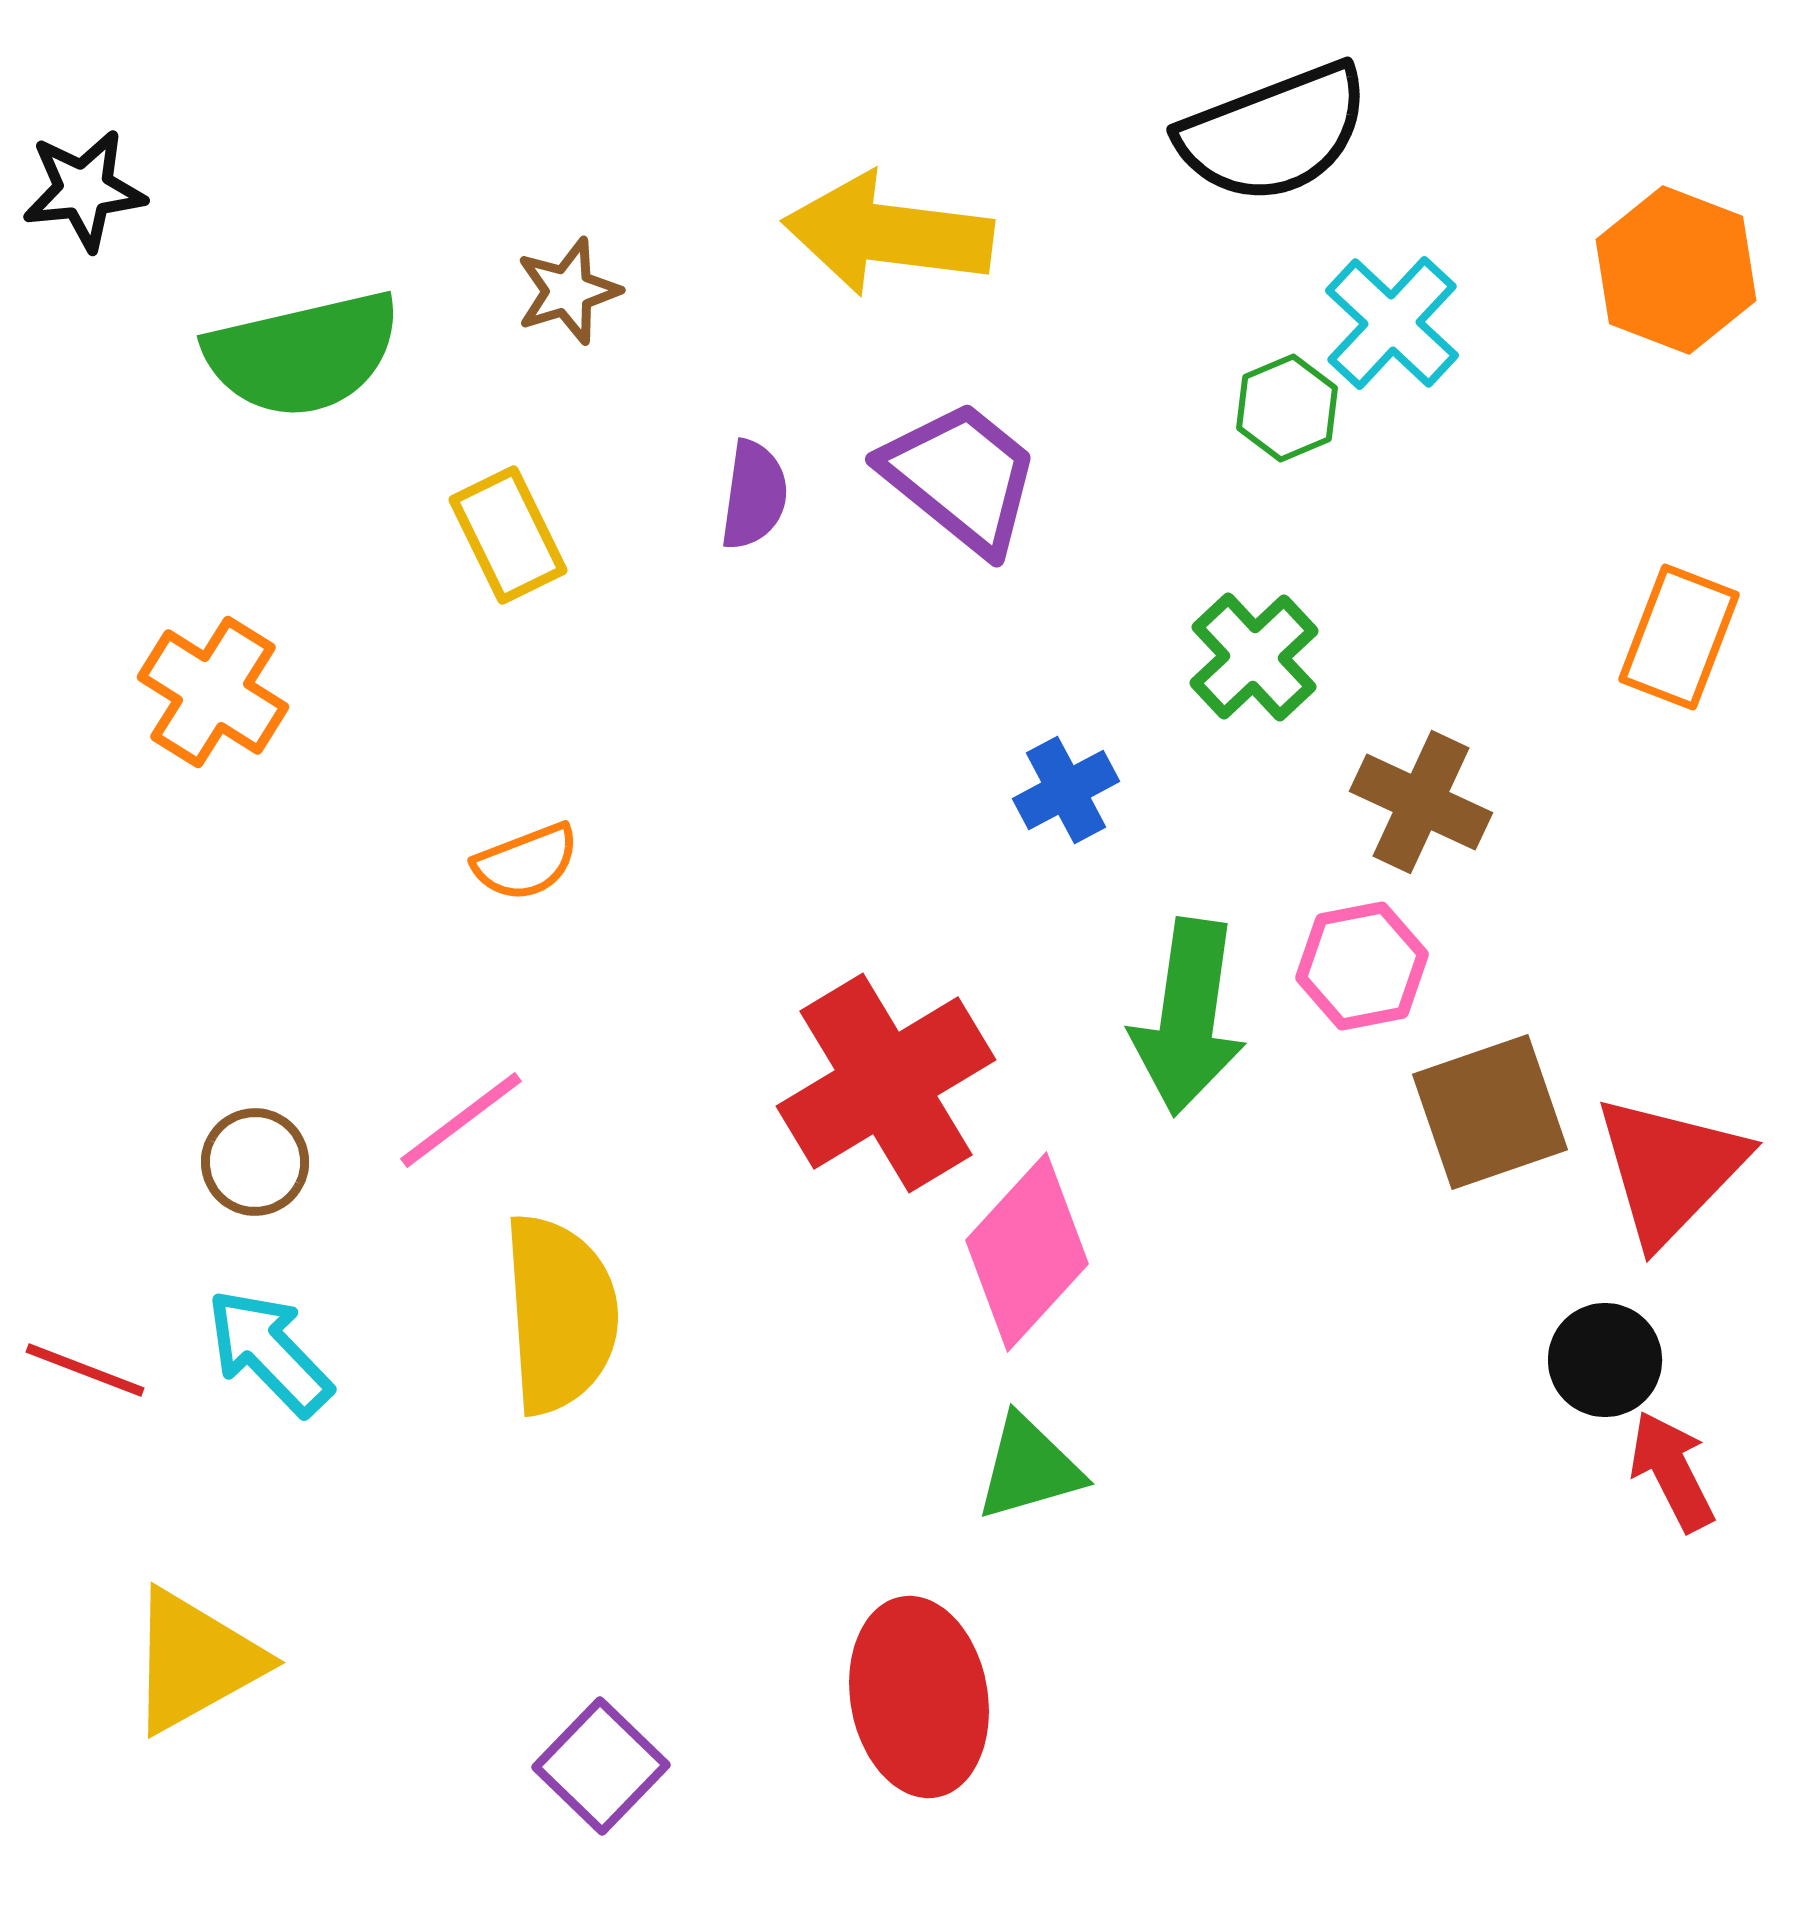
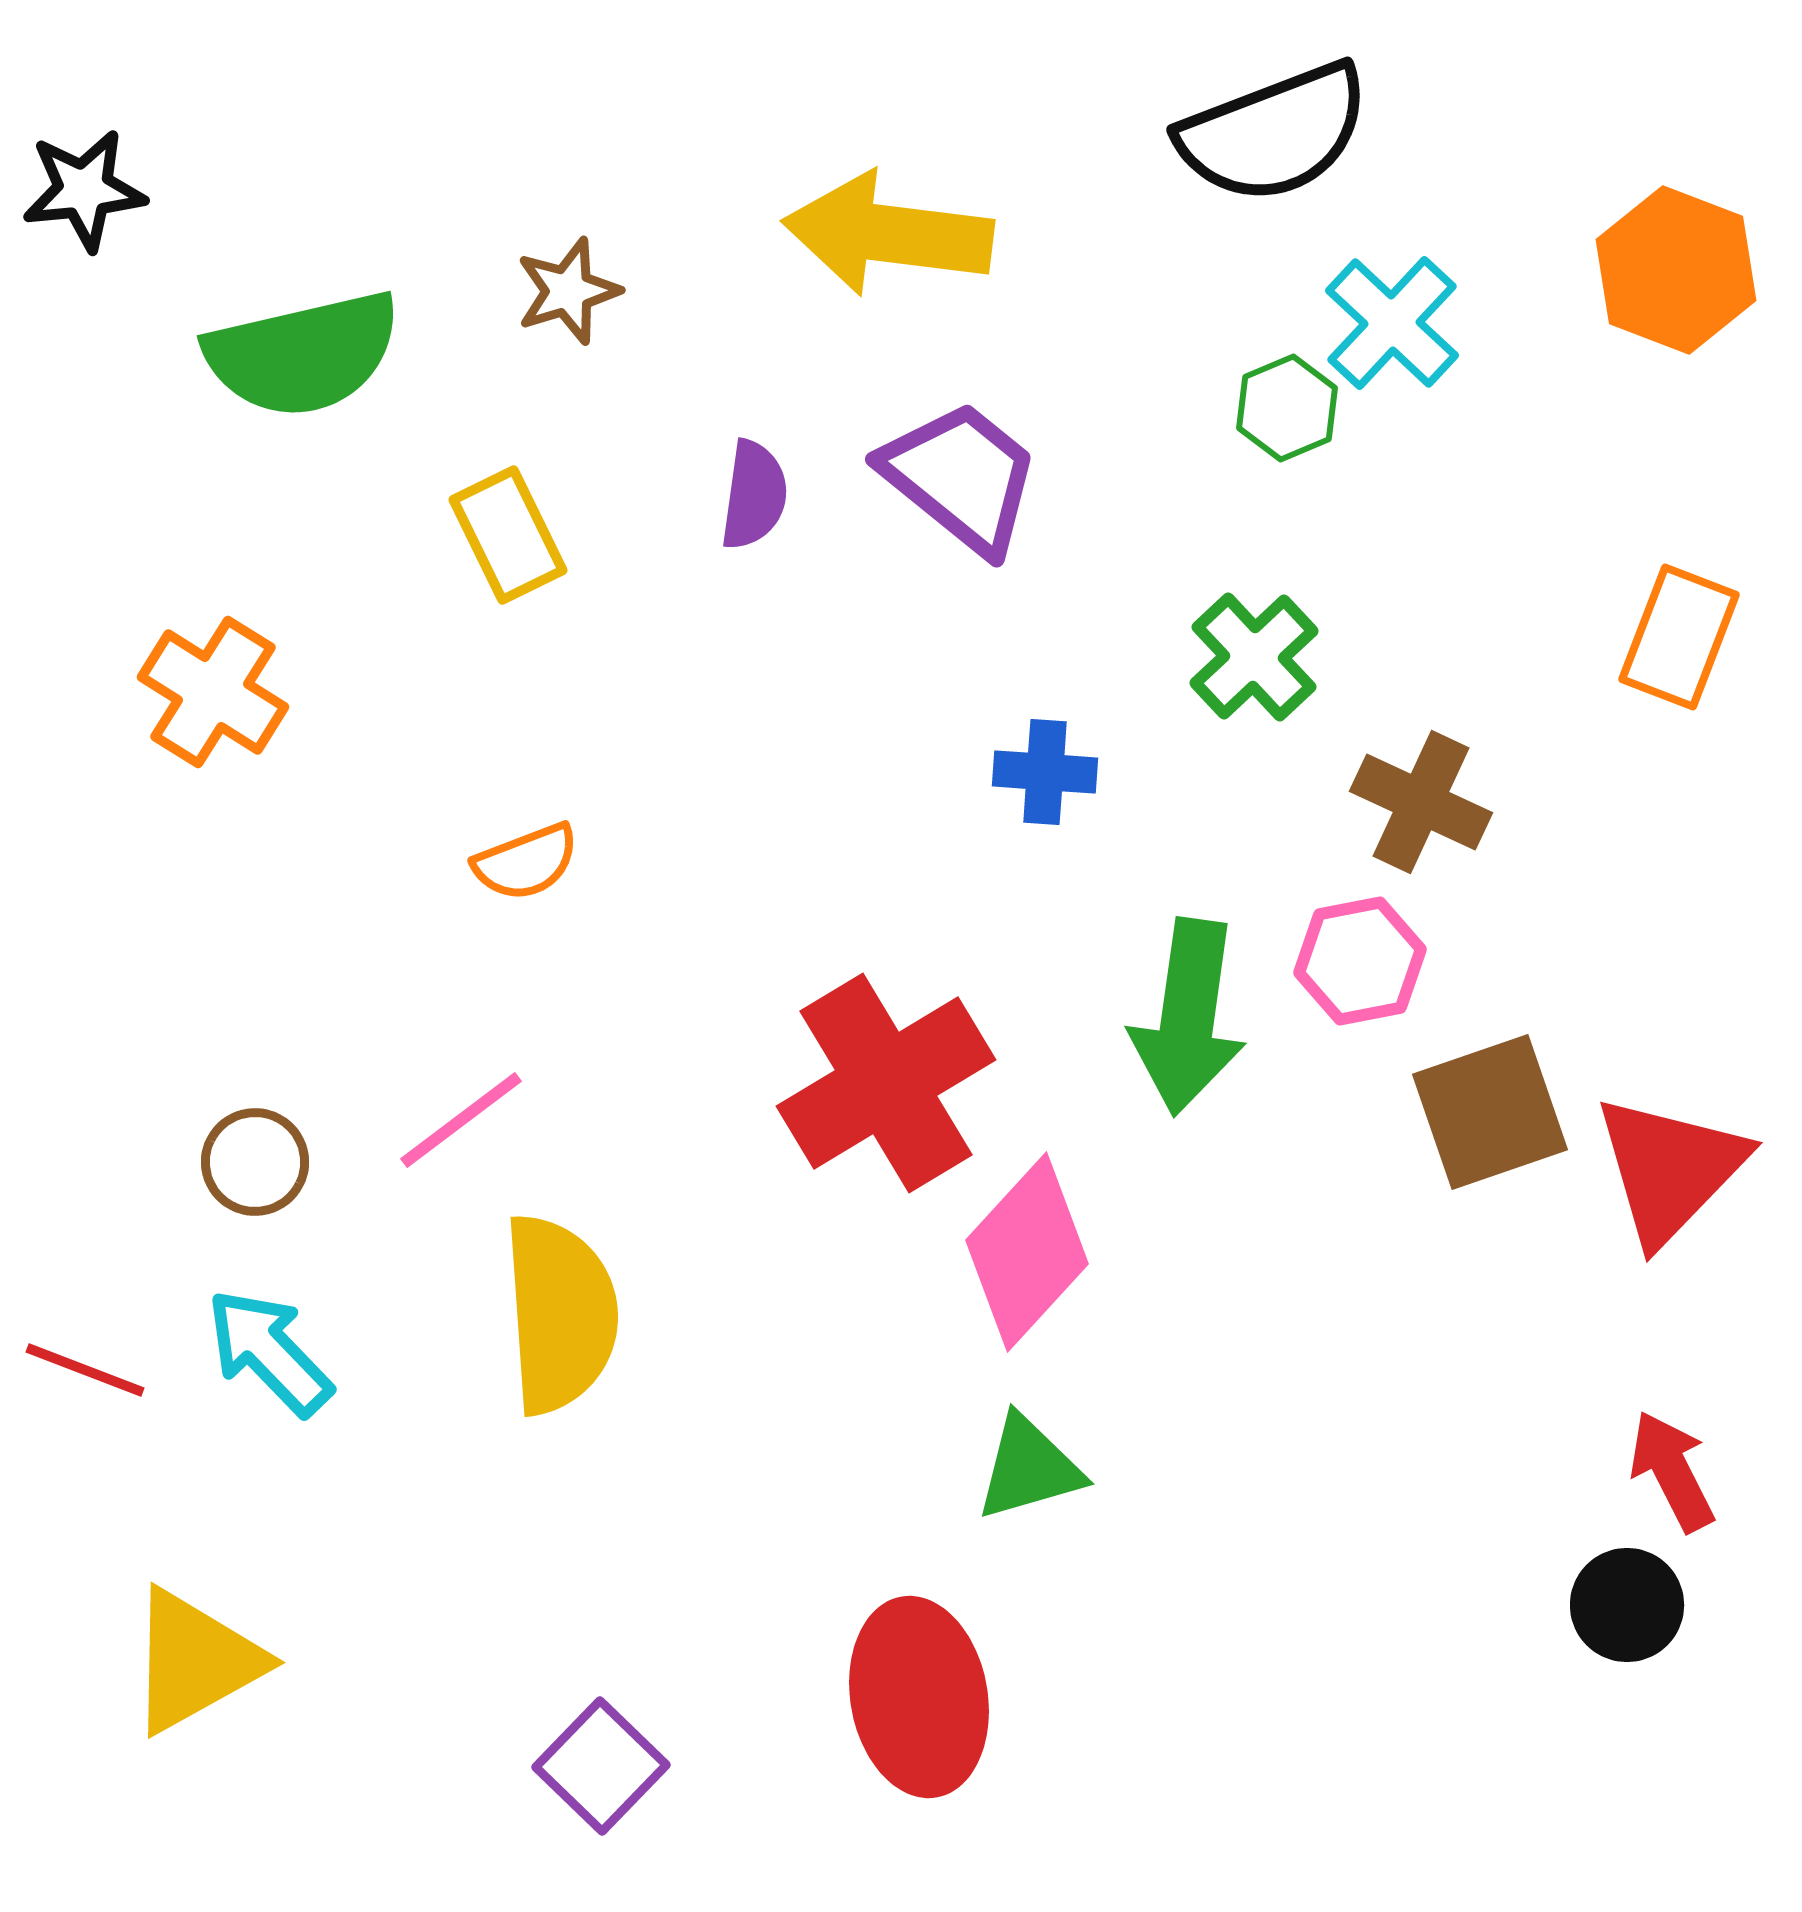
blue cross: moved 21 px left, 18 px up; rotated 32 degrees clockwise
pink hexagon: moved 2 px left, 5 px up
black circle: moved 22 px right, 245 px down
